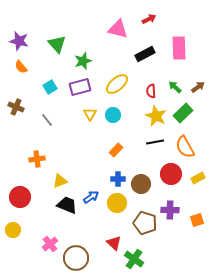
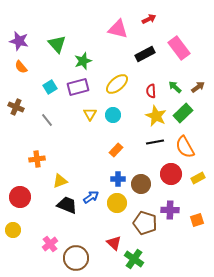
pink rectangle at (179, 48): rotated 35 degrees counterclockwise
purple rectangle at (80, 87): moved 2 px left
